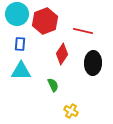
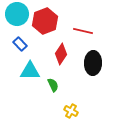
blue rectangle: rotated 48 degrees counterclockwise
red diamond: moved 1 px left
cyan triangle: moved 9 px right
